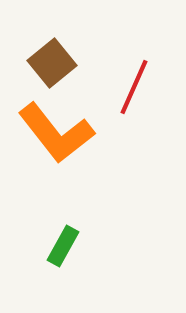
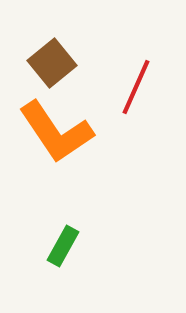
red line: moved 2 px right
orange L-shape: moved 1 px up; rotated 4 degrees clockwise
